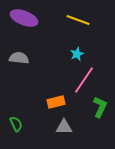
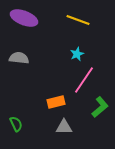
green L-shape: rotated 25 degrees clockwise
